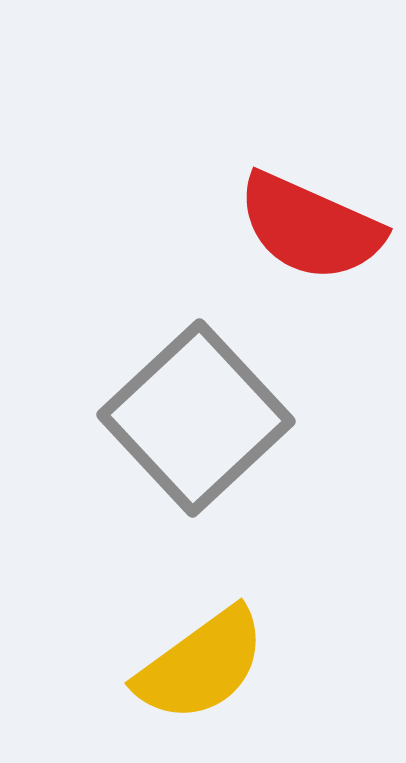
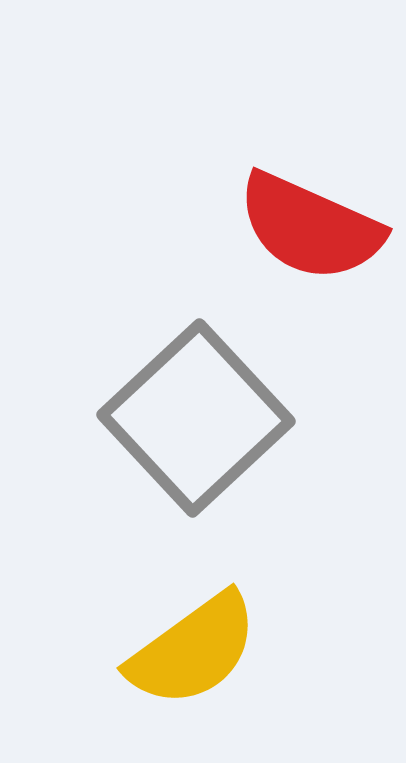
yellow semicircle: moved 8 px left, 15 px up
